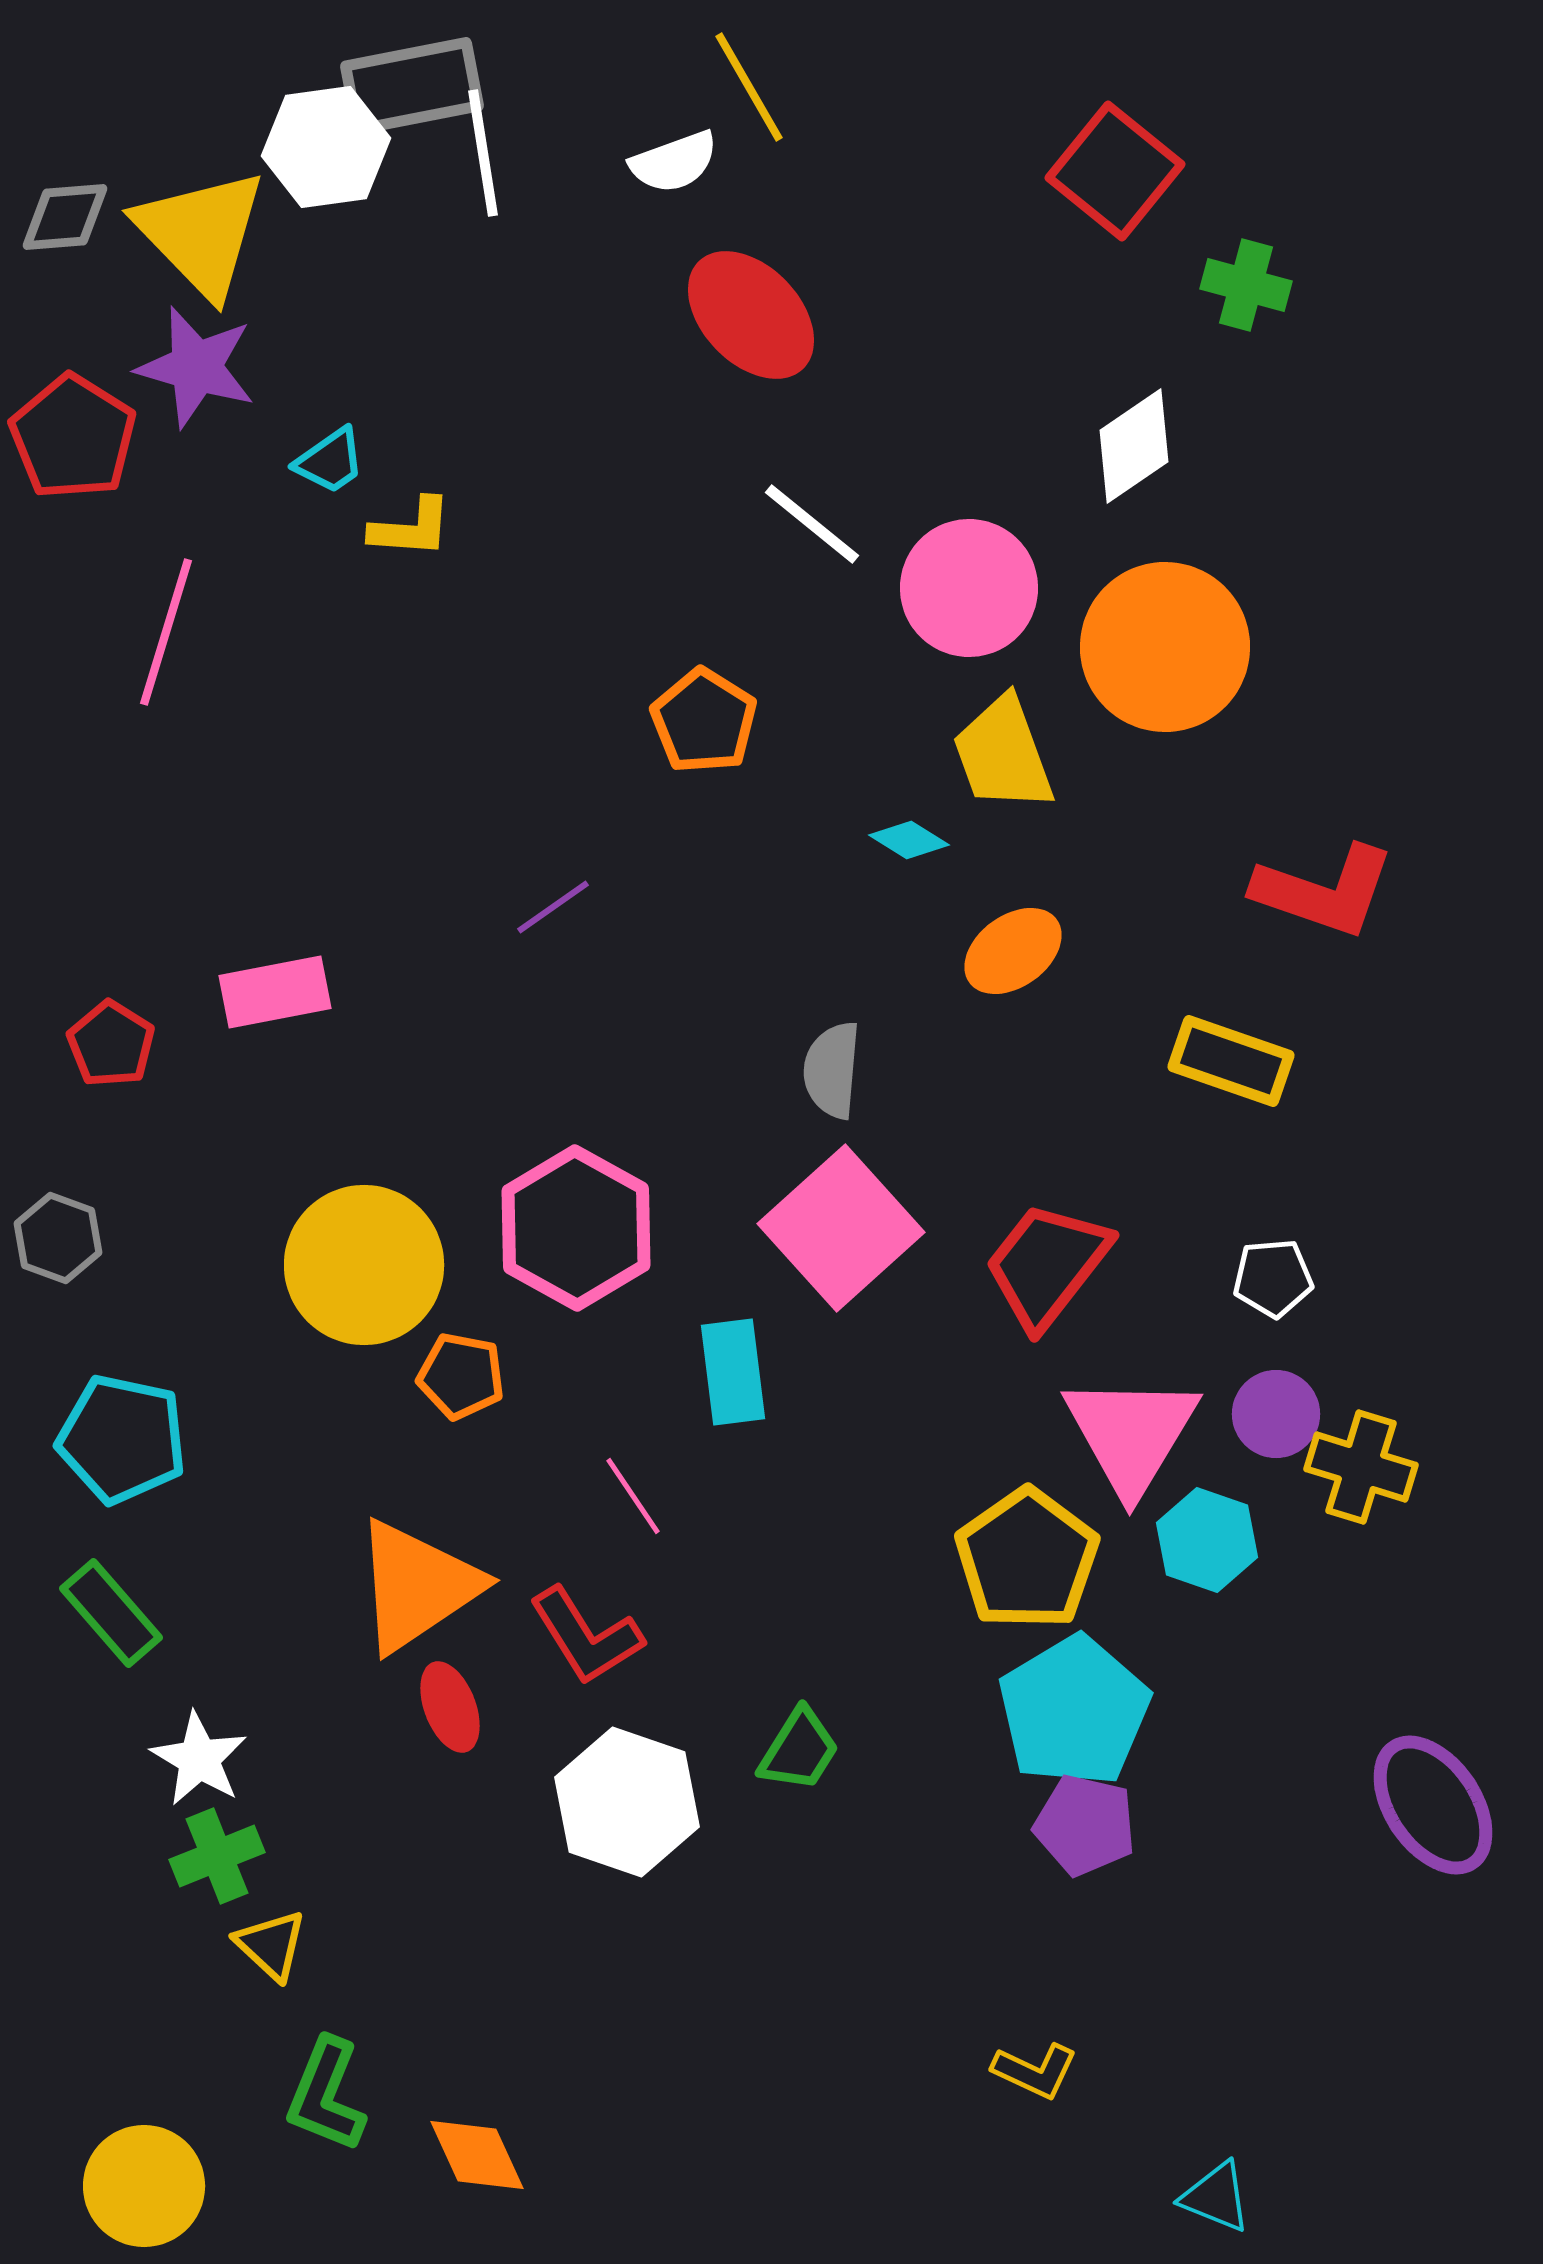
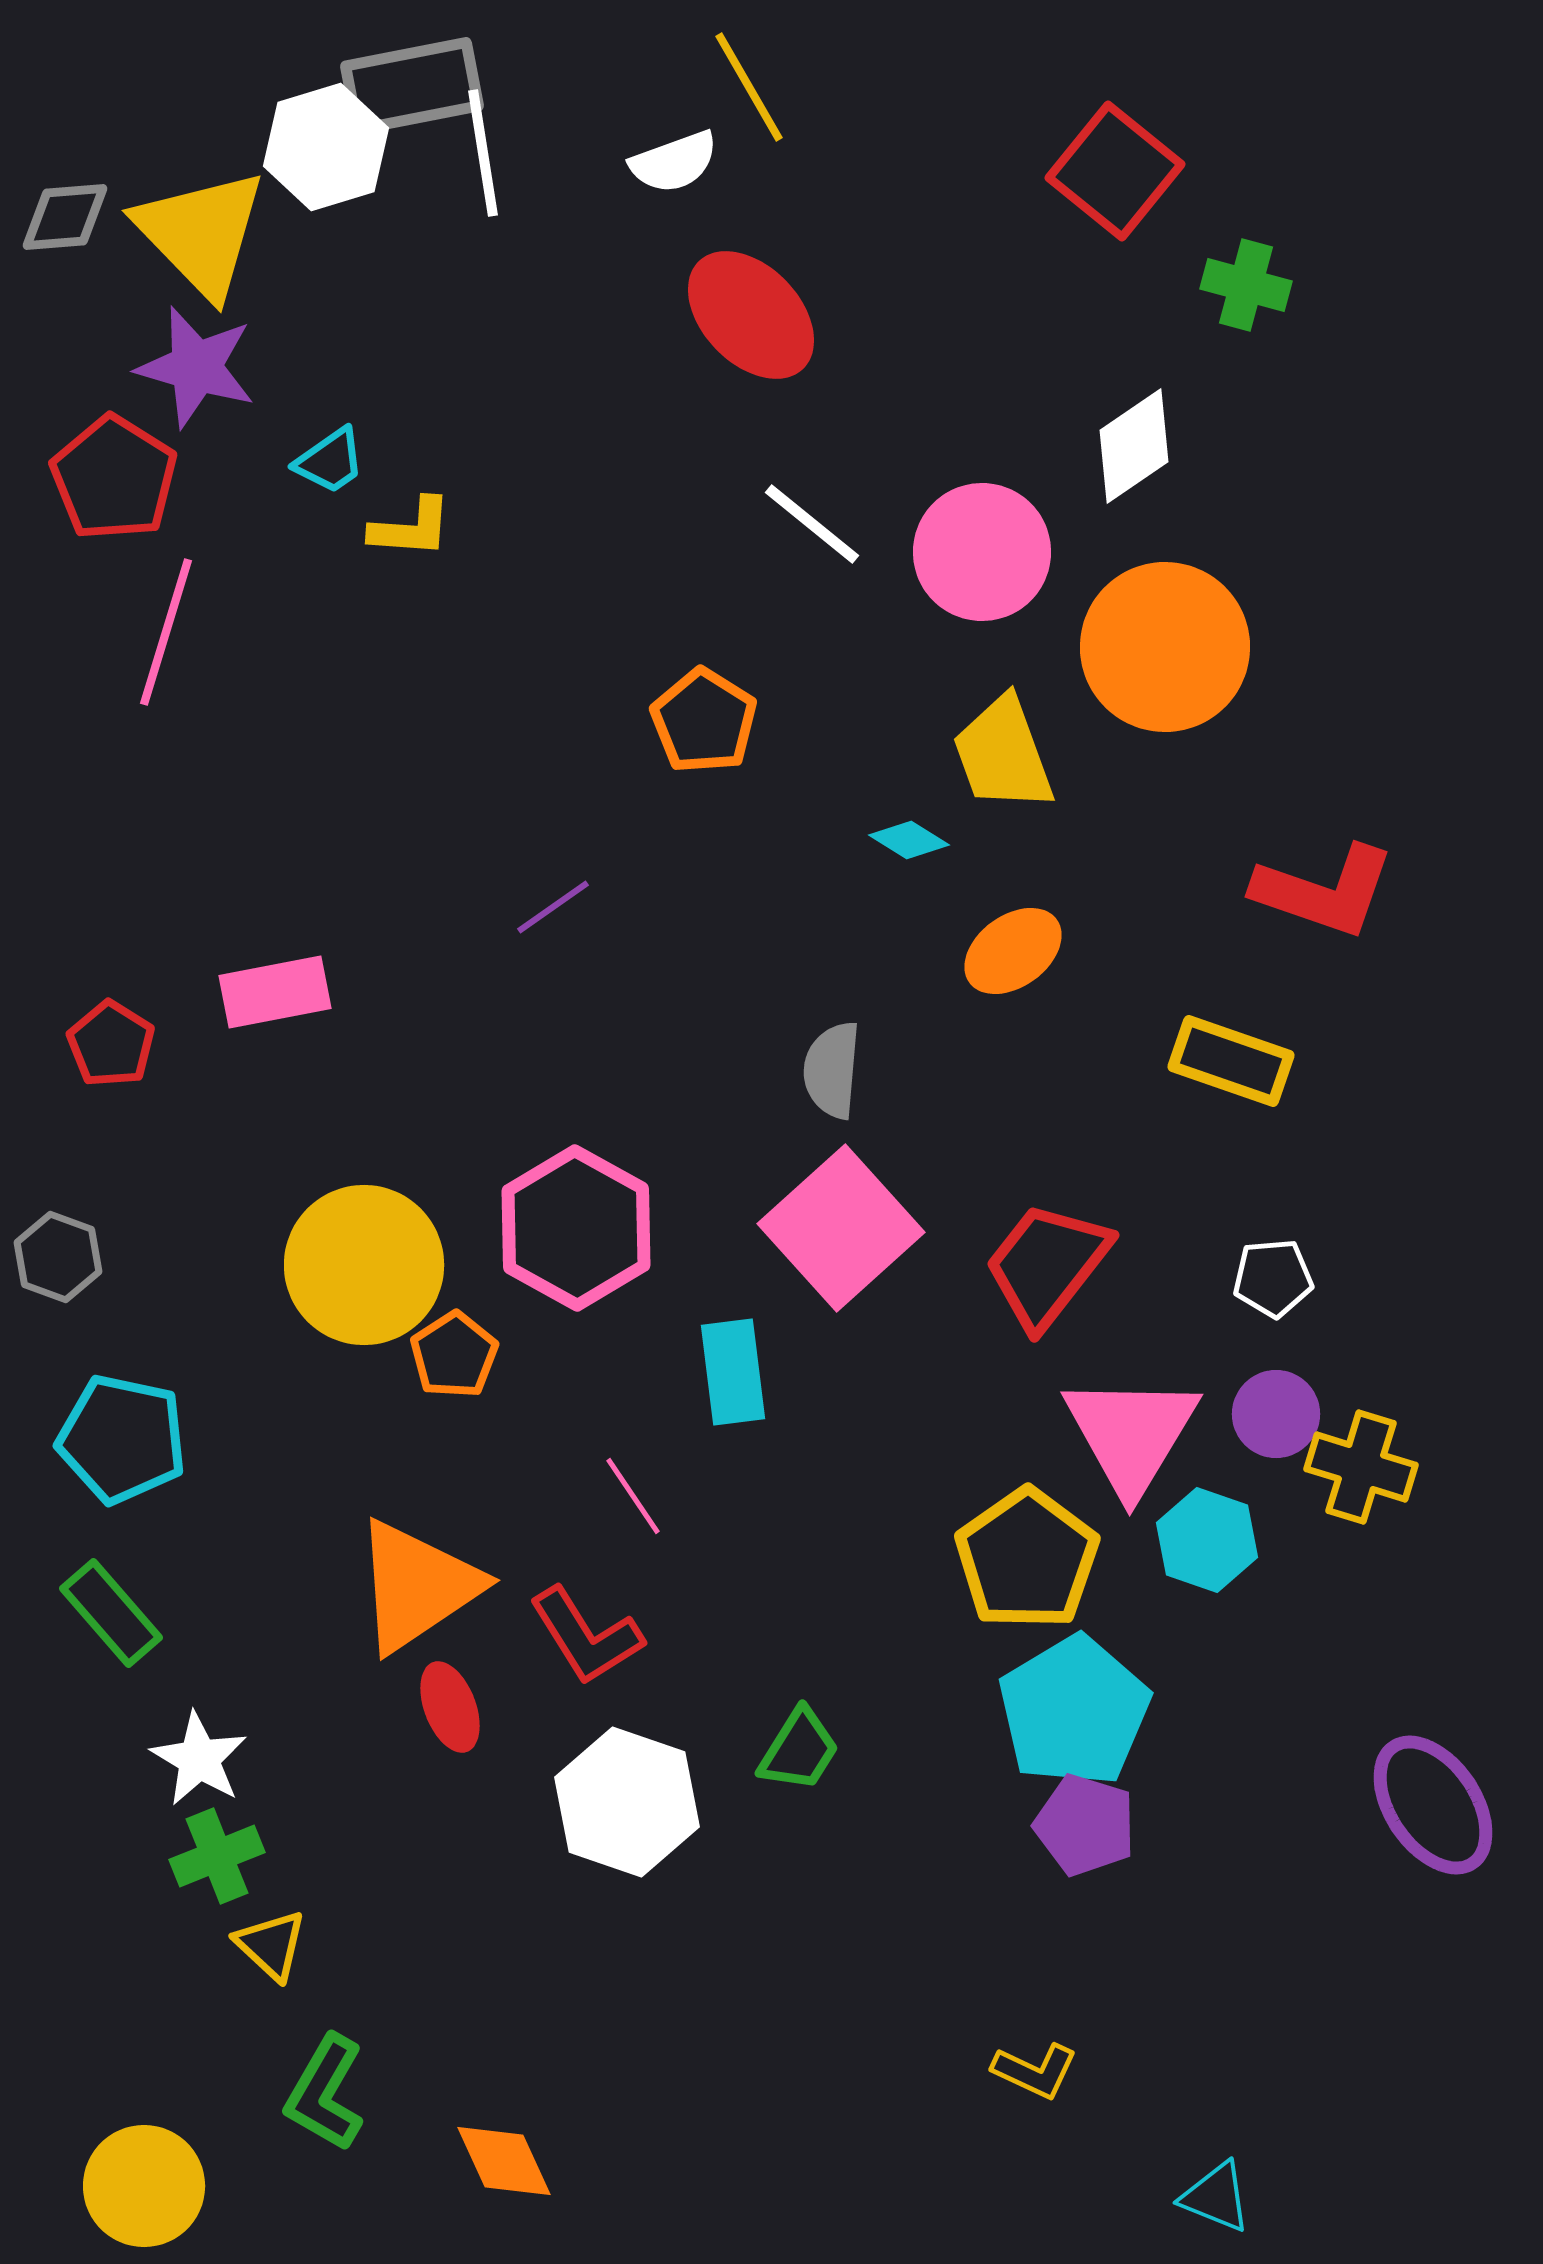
white hexagon at (326, 147): rotated 9 degrees counterclockwise
red pentagon at (73, 437): moved 41 px right, 41 px down
pink circle at (969, 588): moved 13 px right, 36 px up
gray hexagon at (58, 1238): moved 19 px down
orange pentagon at (461, 1376): moved 7 px left, 21 px up; rotated 28 degrees clockwise
purple pentagon at (1085, 1825): rotated 4 degrees clockwise
green L-shape at (326, 2095): moved 1 px left, 2 px up; rotated 8 degrees clockwise
orange diamond at (477, 2155): moved 27 px right, 6 px down
